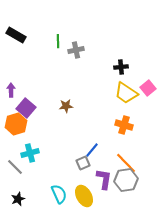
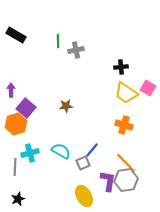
pink square: rotated 21 degrees counterclockwise
gray line: rotated 48 degrees clockwise
purple L-shape: moved 4 px right, 2 px down
cyan semicircle: moved 2 px right, 43 px up; rotated 36 degrees counterclockwise
